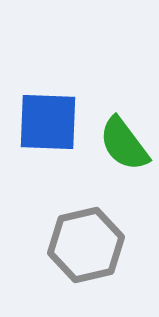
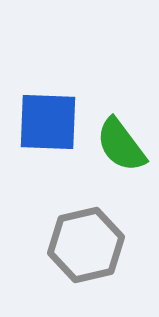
green semicircle: moved 3 px left, 1 px down
